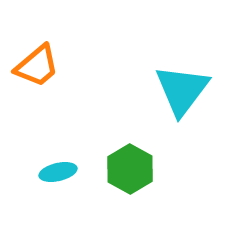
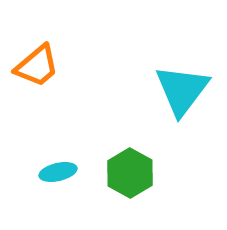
green hexagon: moved 4 px down
